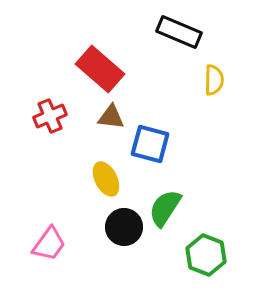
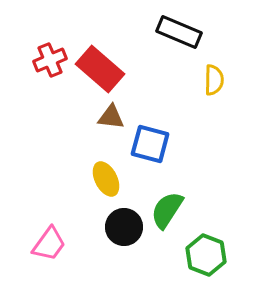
red cross: moved 56 px up
green semicircle: moved 2 px right, 2 px down
